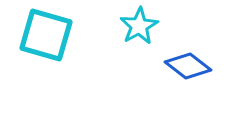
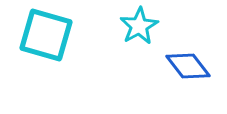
blue diamond: rotated 15 degrees clockwise
